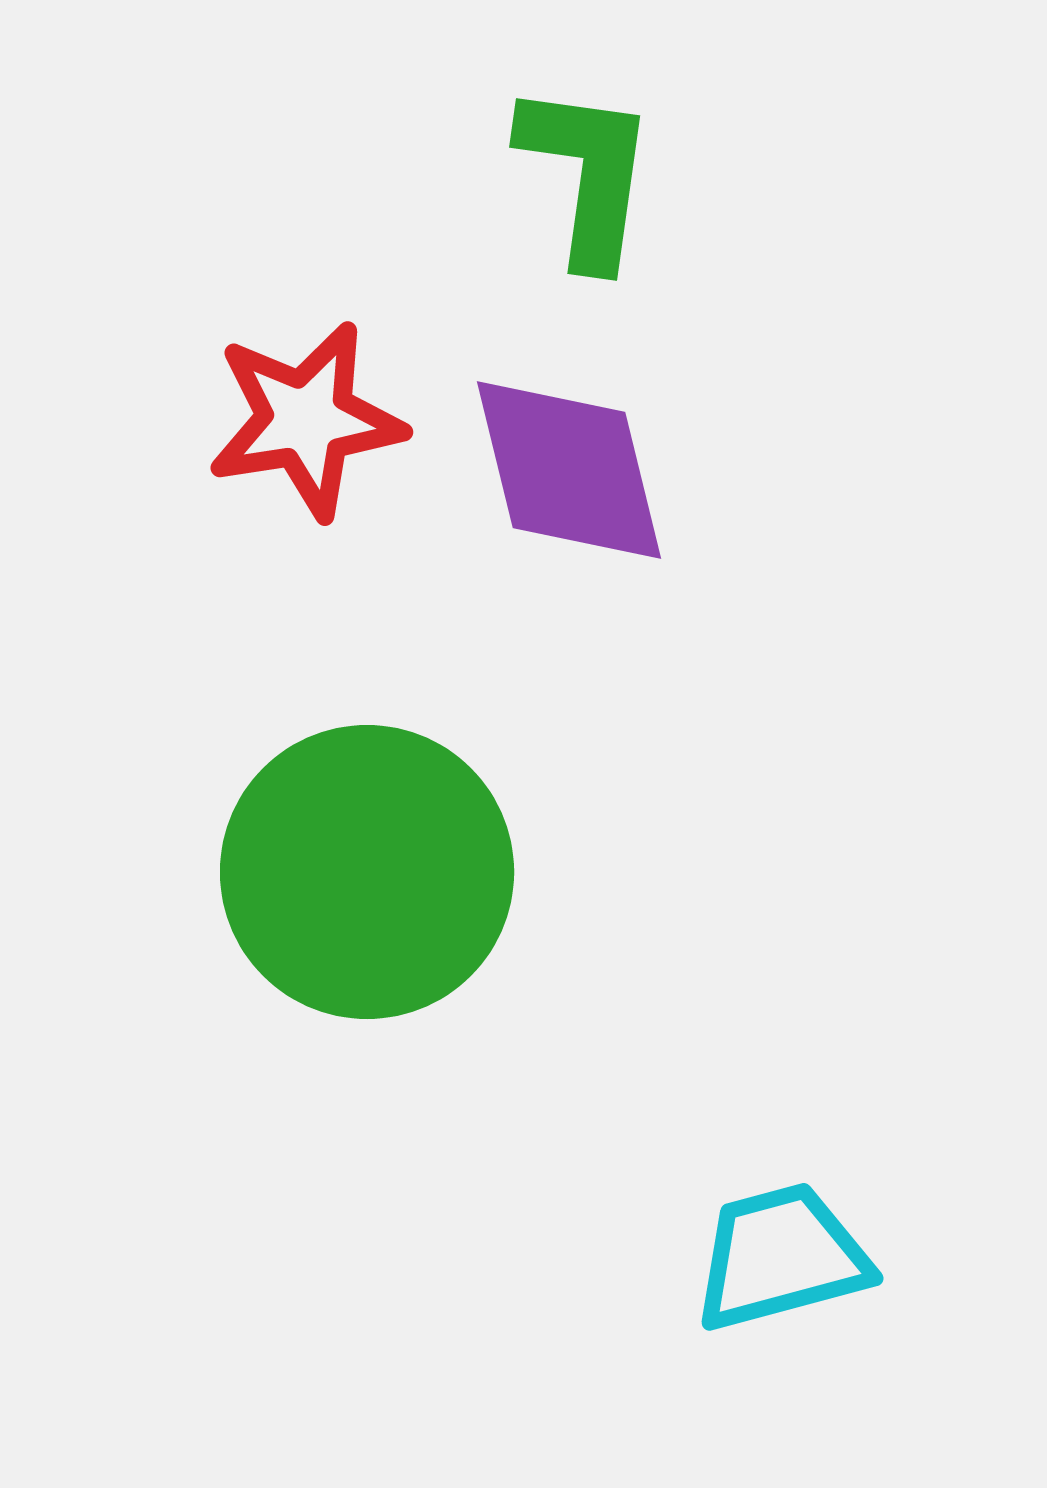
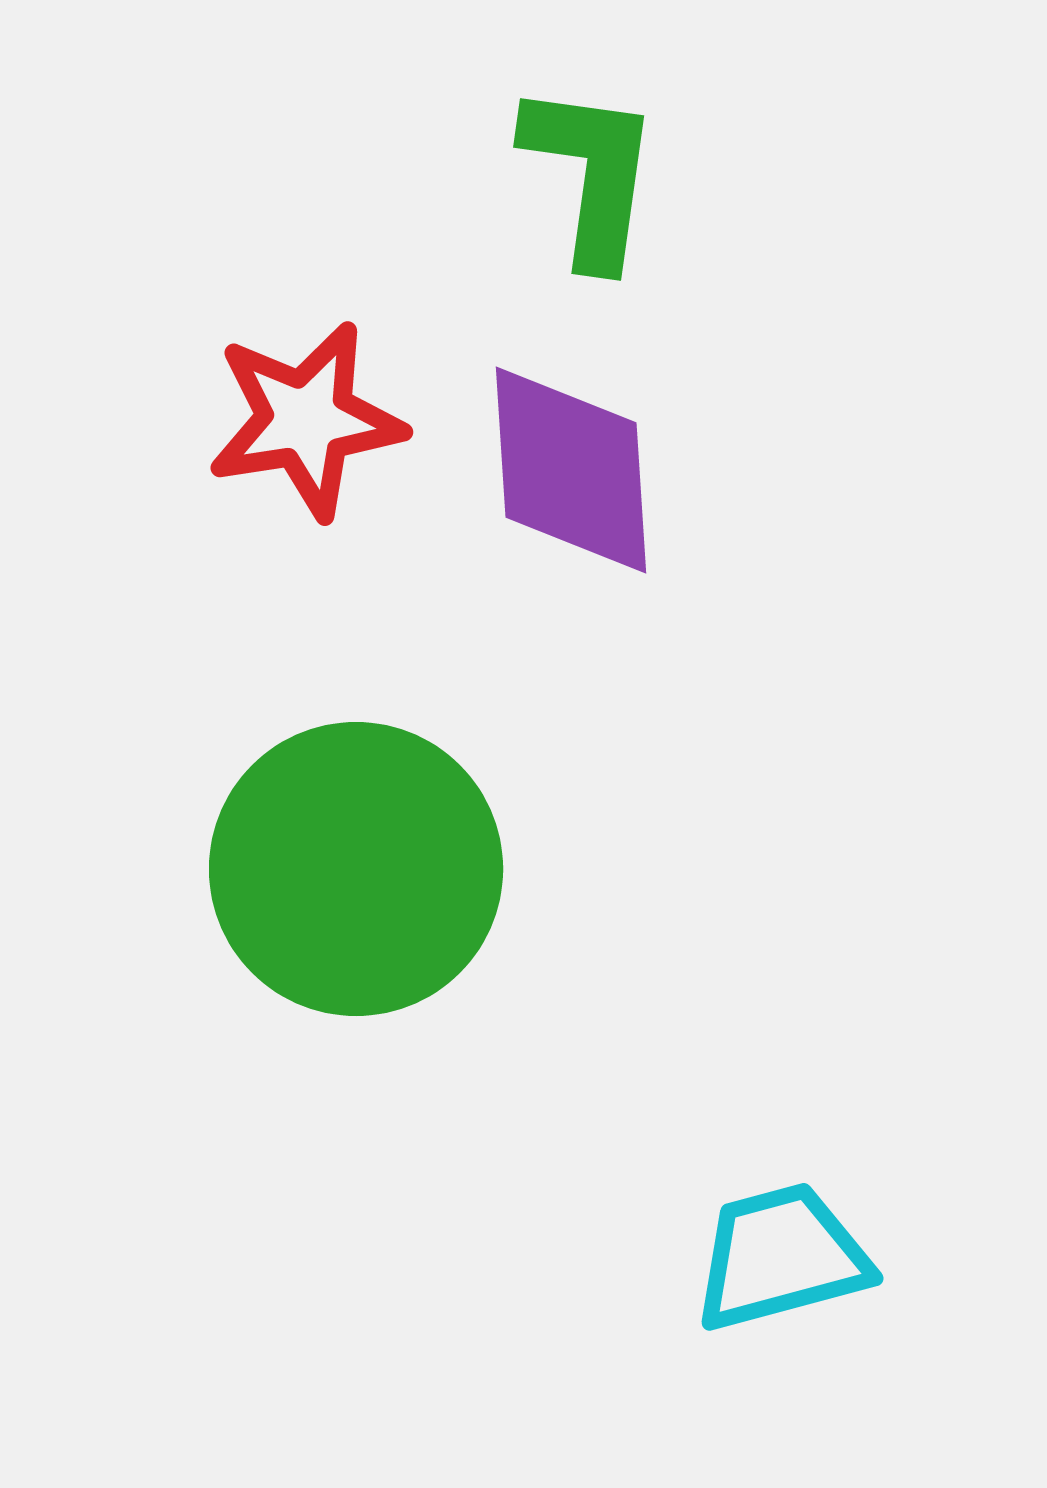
green L-shape: moved 4 px right
purple diamond: moved 2 px right; rotated 10 degrees clockwise
green circle: moved 11 px left, 3 px up
